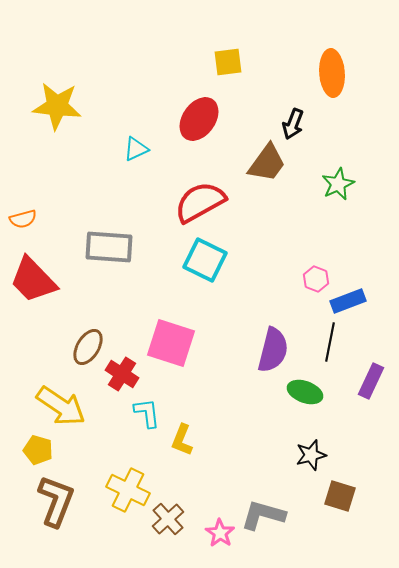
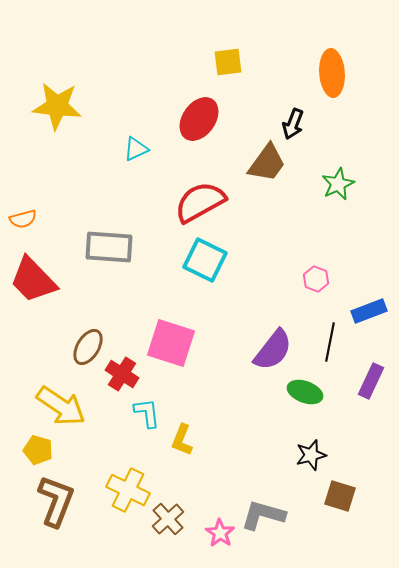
blue rectangle: moved 21 px right, 10 px down
purple semicircle: rotated 24 degrees clockwise
